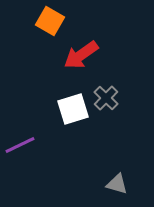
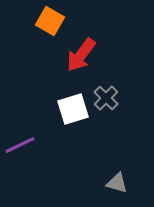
red arrow: rotated 18 degrees counterclockwise
gray triangle: moved 1 px up
